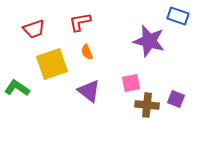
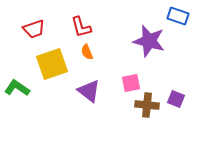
red L-shape: moved 1 px right, 5 px down; rotated 95 degrees counterclockwise
